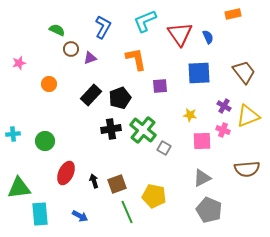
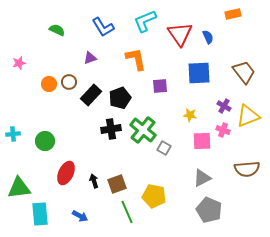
blue L-shape: rotated 120 degrees clockwise
brown circle: moved 2 px left, 33 px down
